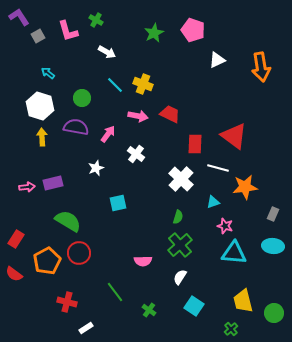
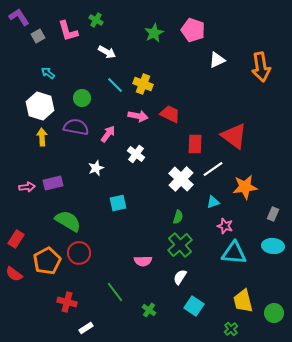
white line at (218, 168): moved 5 px left, 1 px down; rotated 50 degrees counterclockwise
